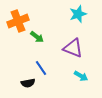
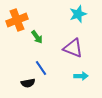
orange cross: moved 1 px left, 1 px up
green arrow: rotated 16 degrees clockwise
cyan arrow: rotated 32 degrees counterclockwise
